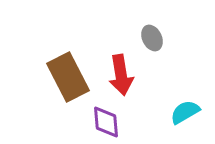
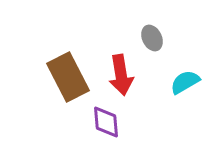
cyan semicircle: moved 30 px up
